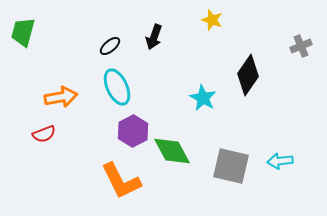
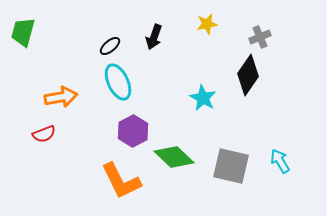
yellow star: moved 5 px left, 4 px down; rotated 30 degrees counterclockwise
gray cross: moved 41 px left, 9 px up
cyan ellipse: moved 1 px right, 5 px up
green diamond: moved 2 px right, 6 px down; rotated 18 degrees counterclockwise
cyan arrow: rotated 65 degrees clockwise
